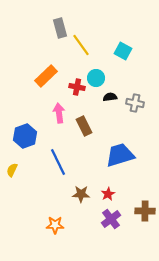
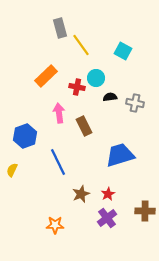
brown star: rotated 24 degrees counterclockwise
purple cross: moved 4 px left, 1 px up
